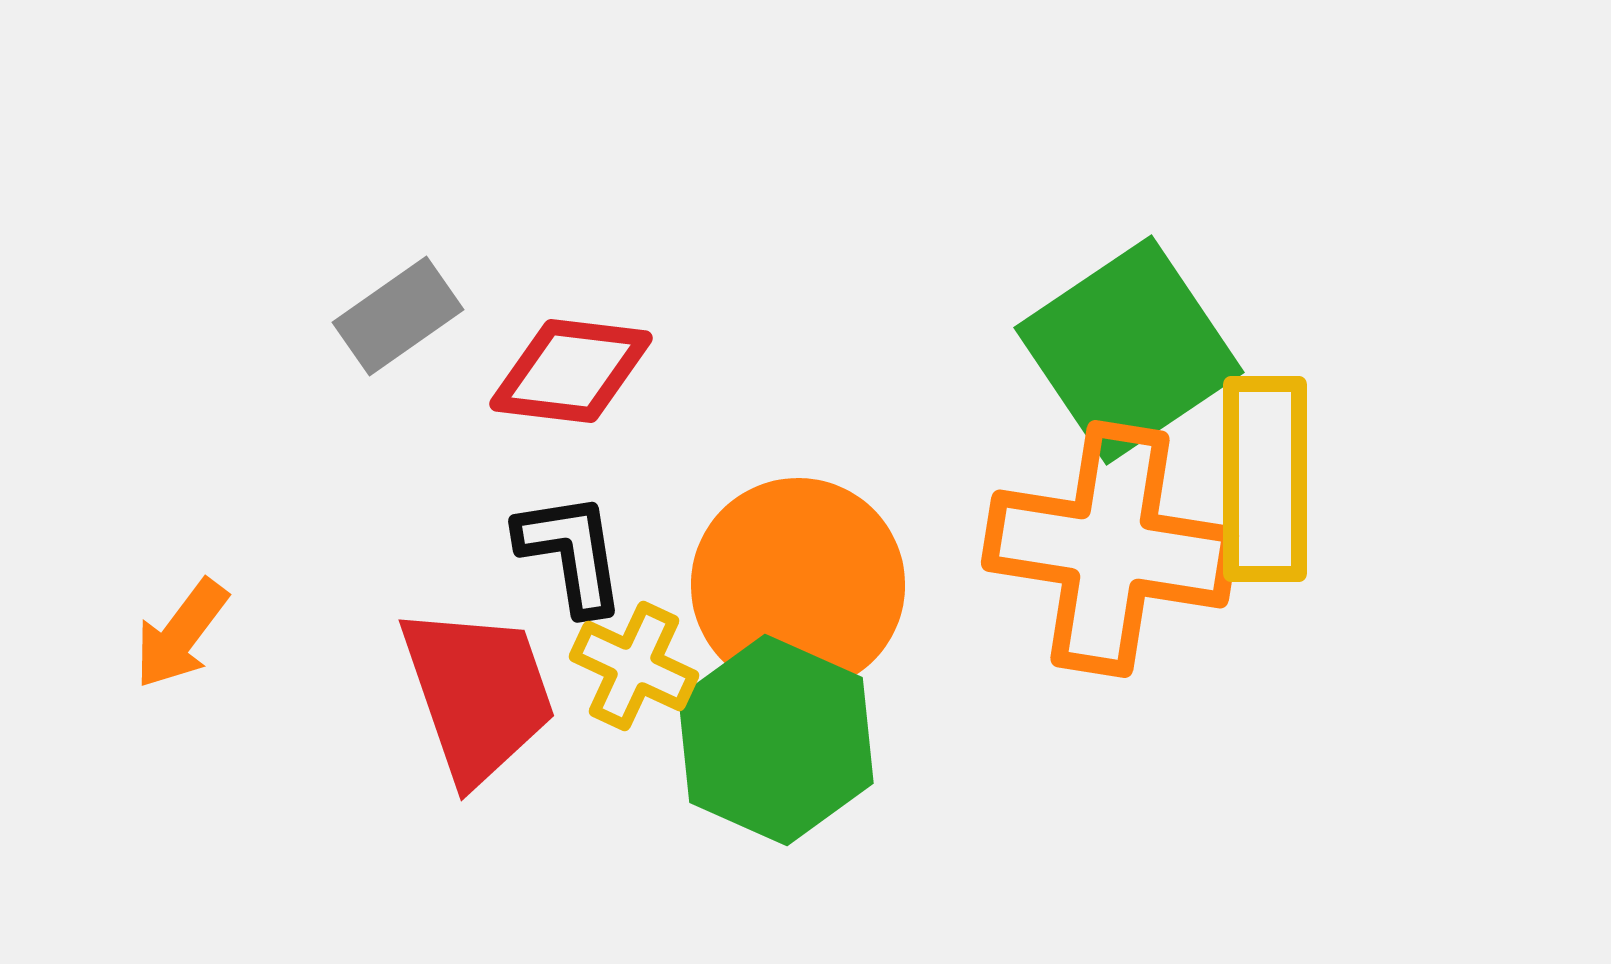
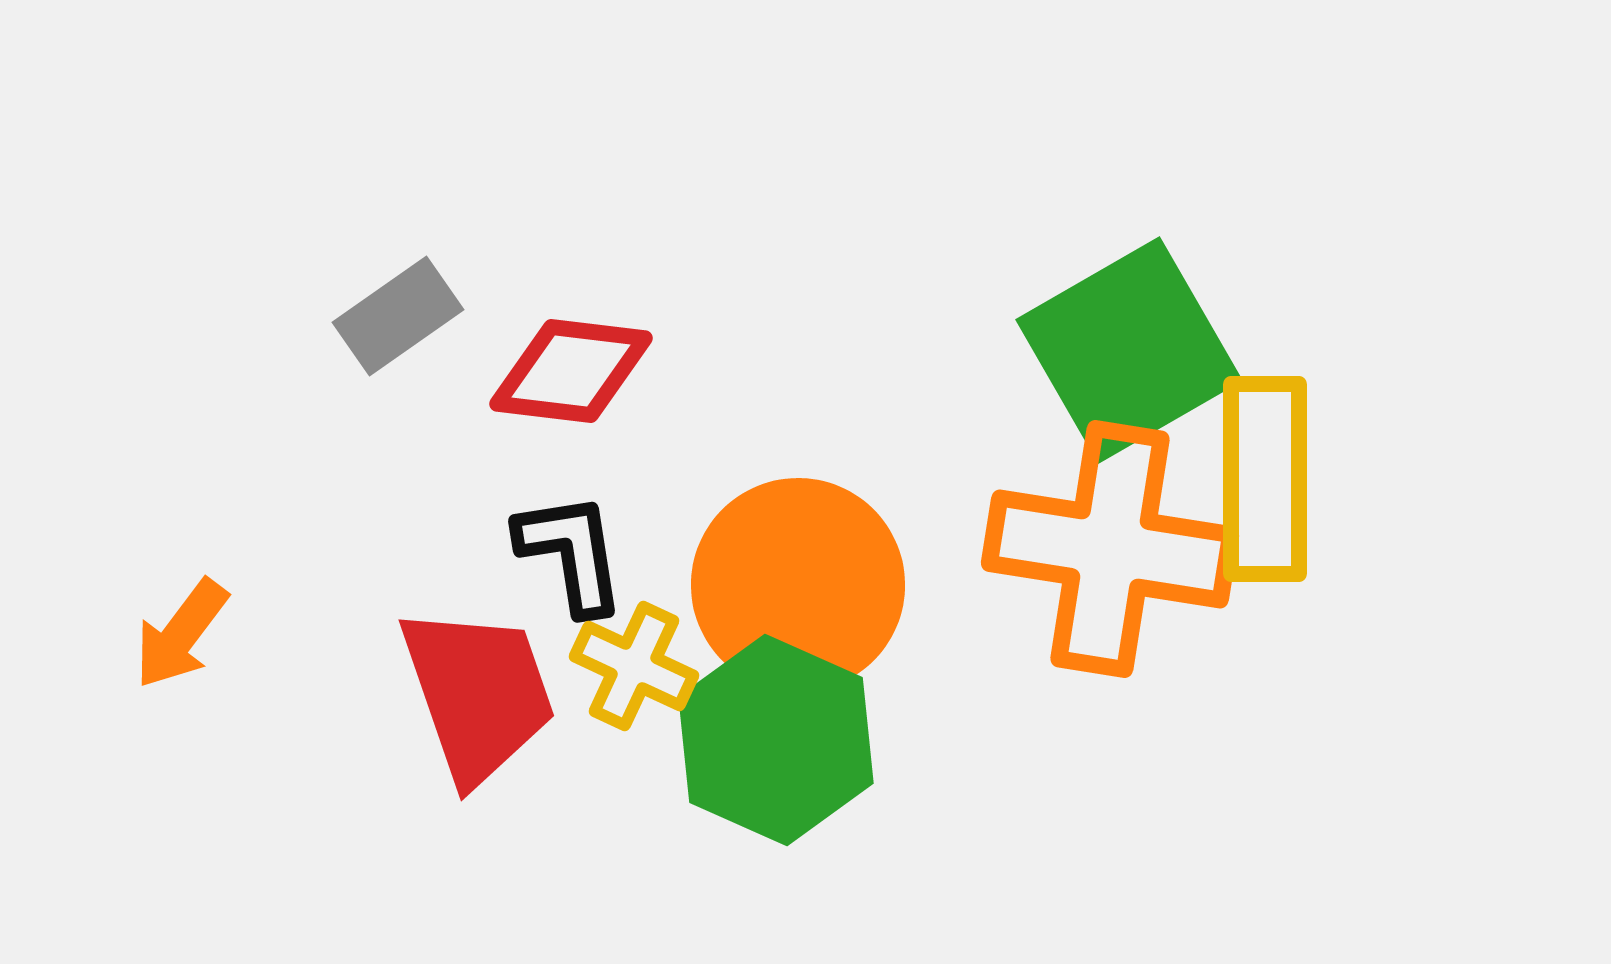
green square: rotated 4 degrees clockwise
